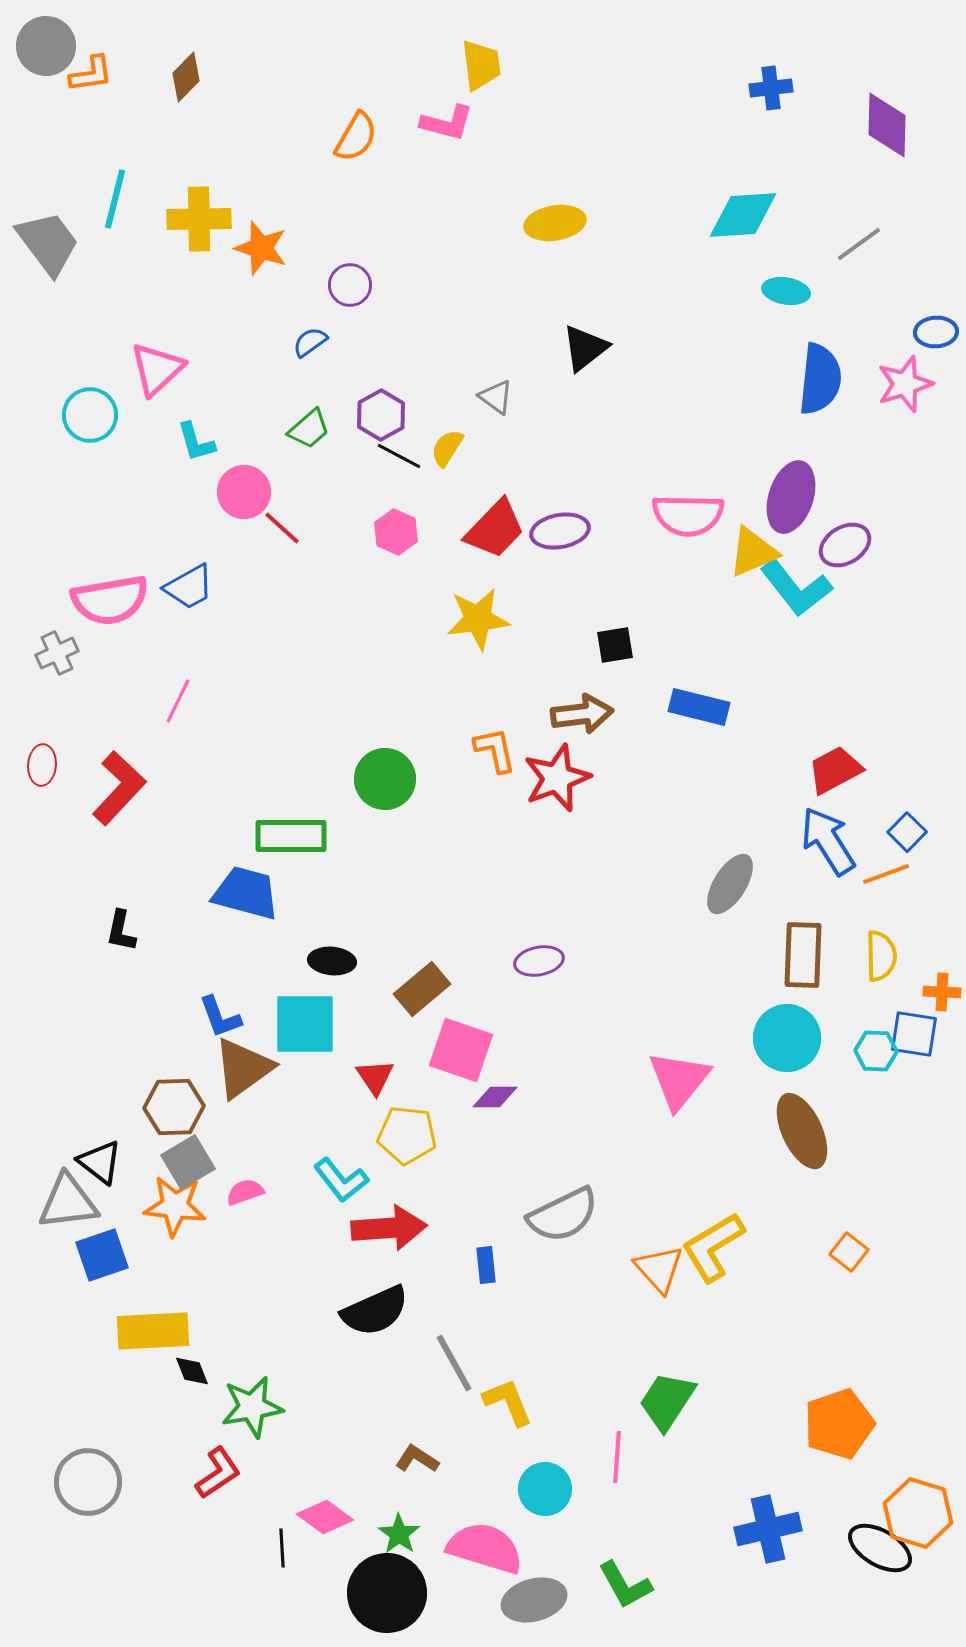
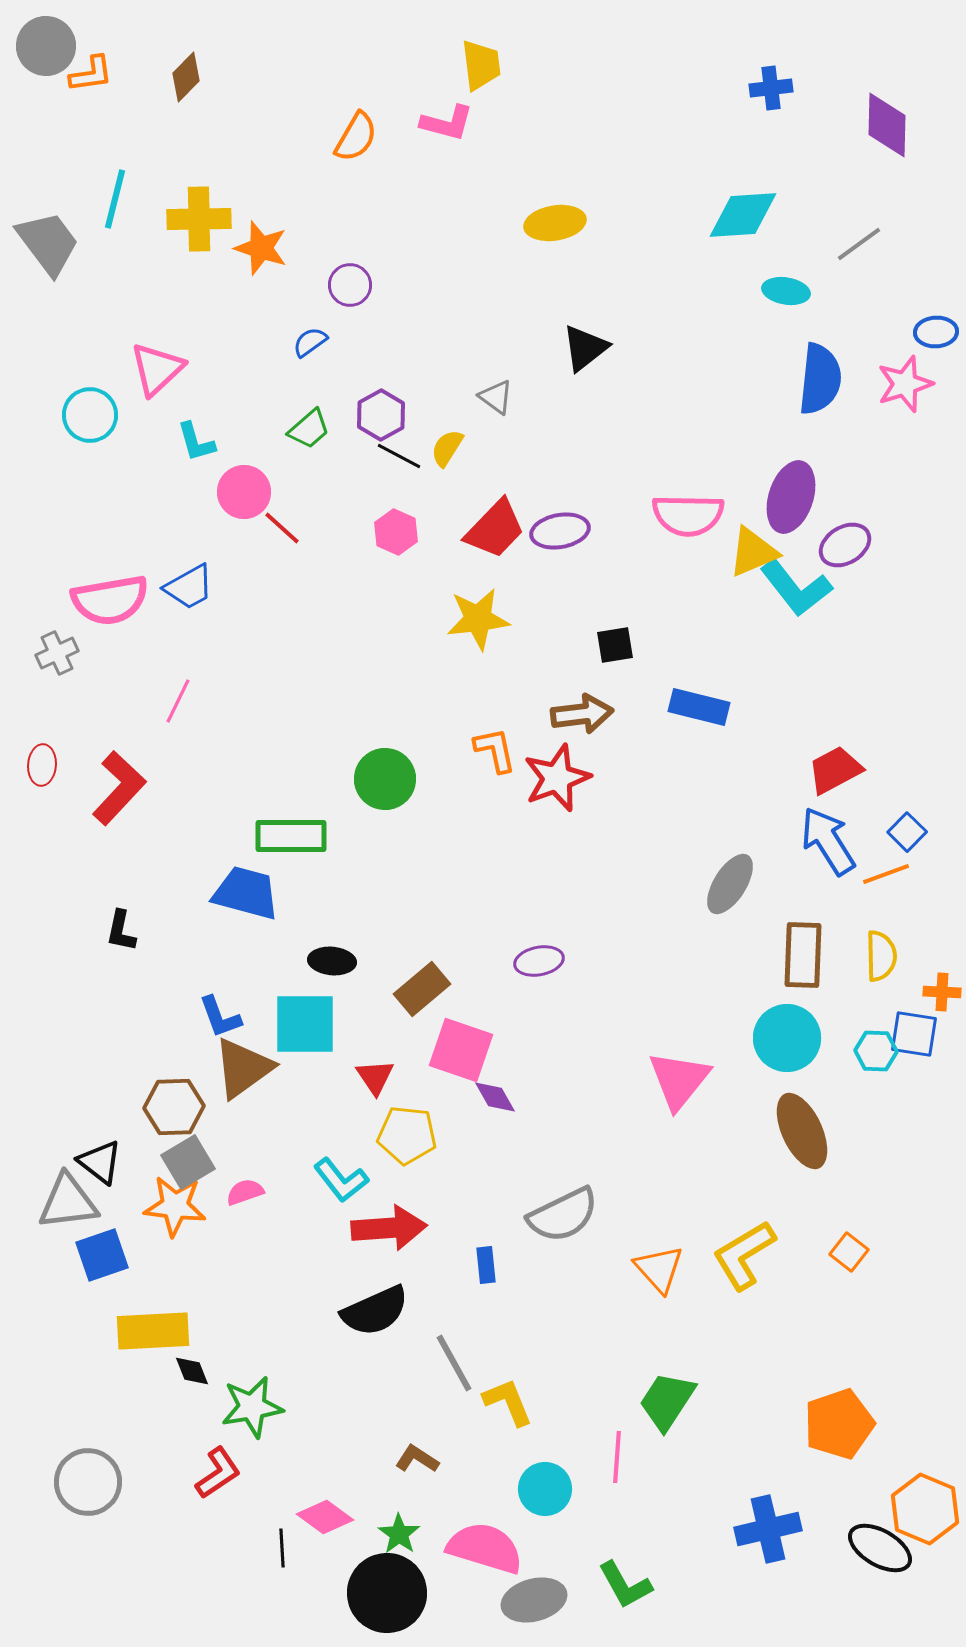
purple diamond at (495, 1097): rotated 60 degrees clockwise
yellow L-shape at (713, 1247): moved 31 px right, 8 px down
orange hexagon at (918, 1513): moved 7 px right, 4 px up; rotated 6 degrees clockwise
